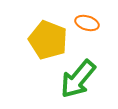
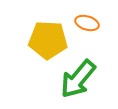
yellow pentagon: rotated 18 degrees counterclockwise
